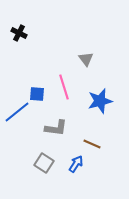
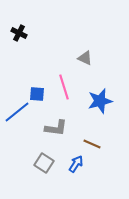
gray triangle: moved 1 px left, 1 px up; rotated 28 degrees counterclockwise
